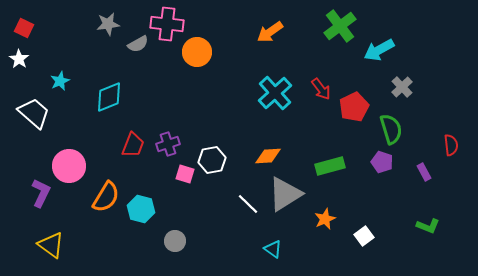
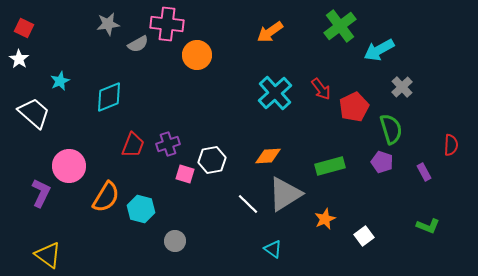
orange circle: moved 3 px down
red semicircle: rotated 10 degrees clockwise
yellow triangle: moved 3 px left, 10 px down
